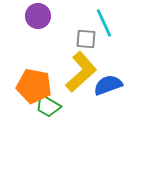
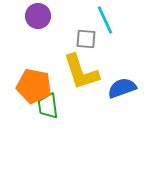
cyan line: moved 1 px right, 3 px up
yellow L-shape: rotated 114 degrees clockwise
blue semicircle: moved 14 px right, 3 px down
green trapezoid: rotated 52 degrees clockwise
